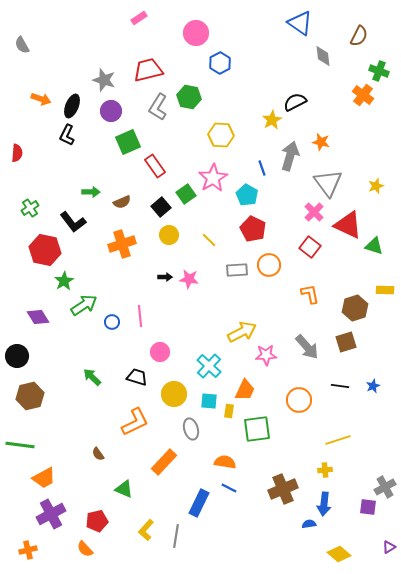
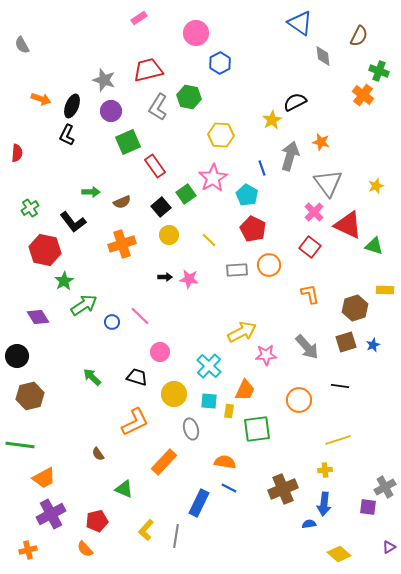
pink line at (140, 316): rotated 40 degrees counterclockwise
blue star at (373, 386): moved 41 px up
